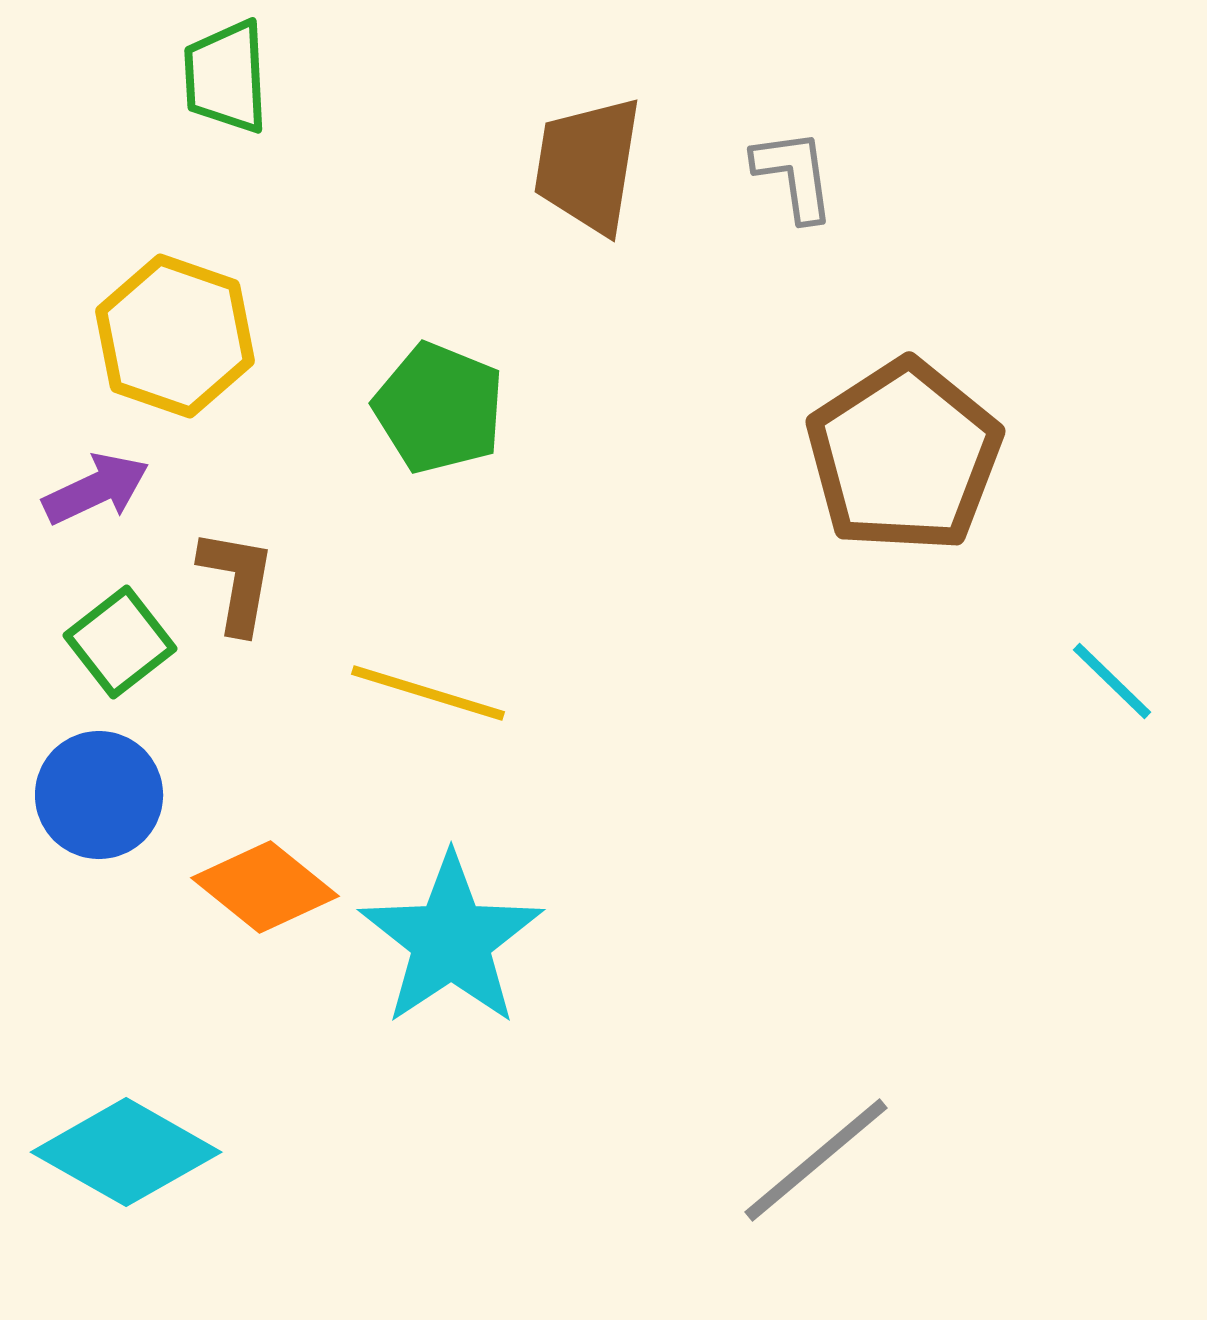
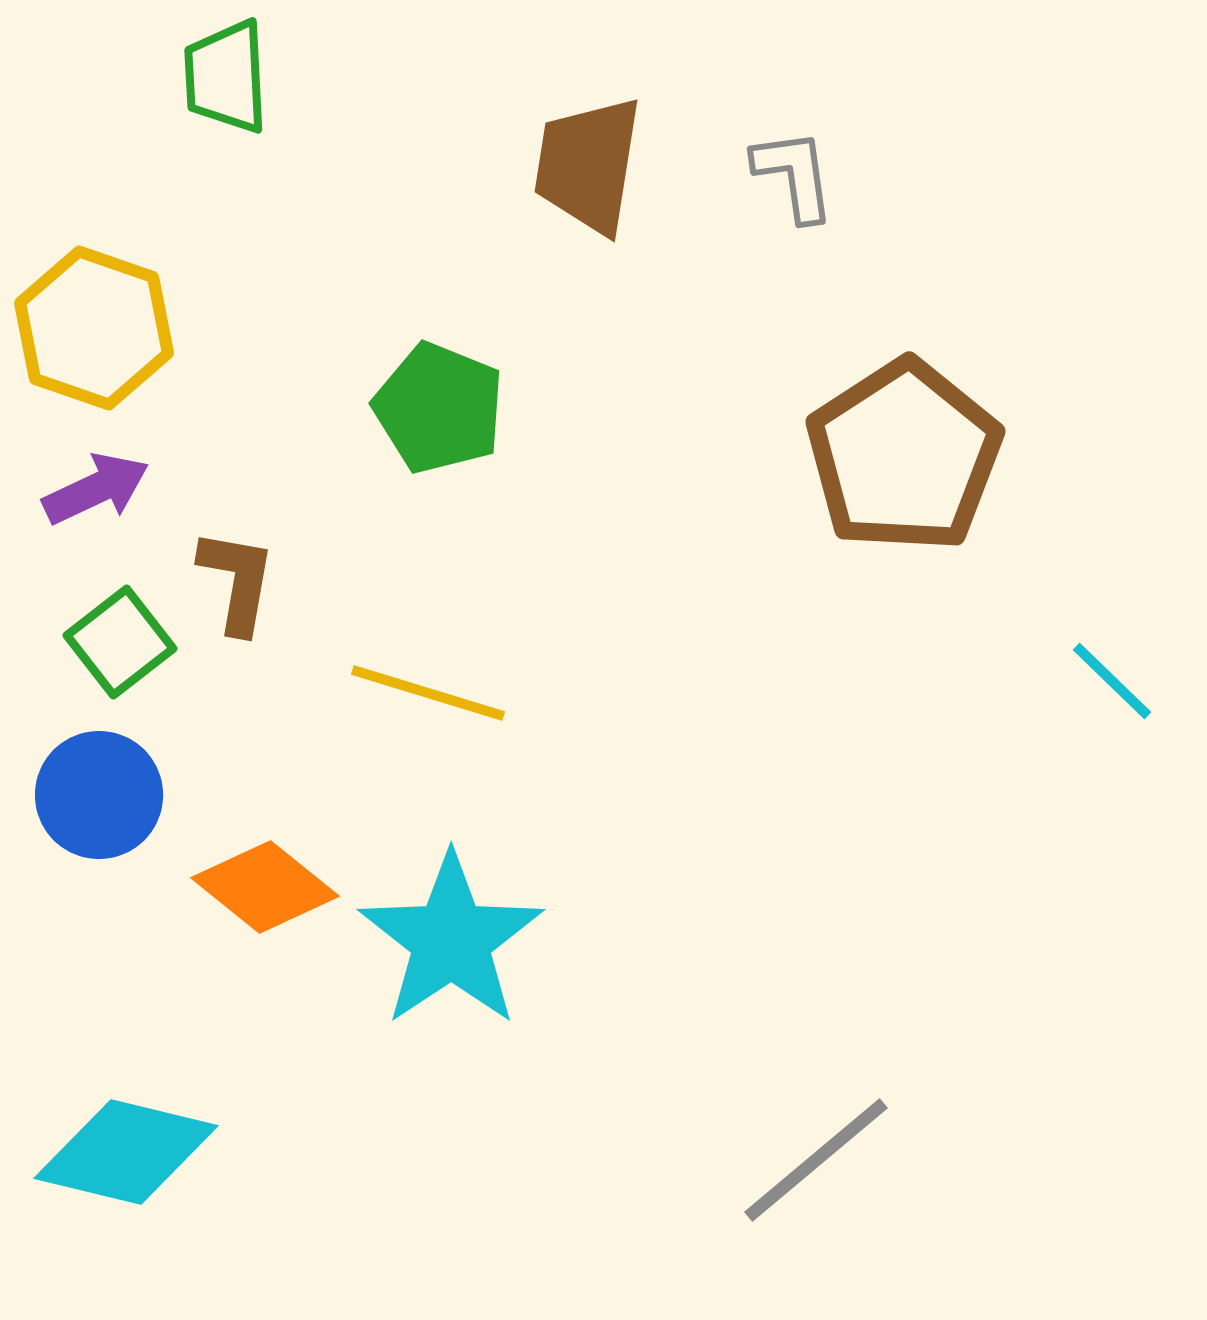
yellow hexagon: moved 81 px left, 8 px up
cyan diamond: rotated 16 degrees counterclockwise
